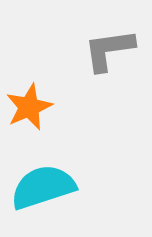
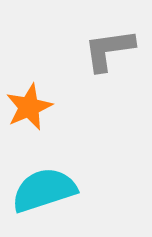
cyan semicircle: moved 1 px right, 3 px down
